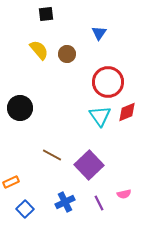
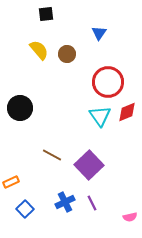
pink semicircle: moved 6 px right, 23 px down
purple line: moved 7 px left
